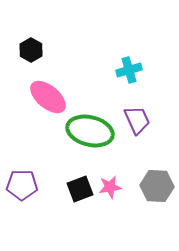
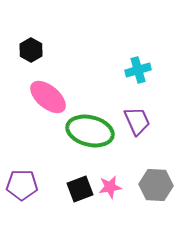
cyan cross: moved 9 px right
purple trapezoid: moved 1 px down
gray hexagon: moved 1 px left, 1 px up
